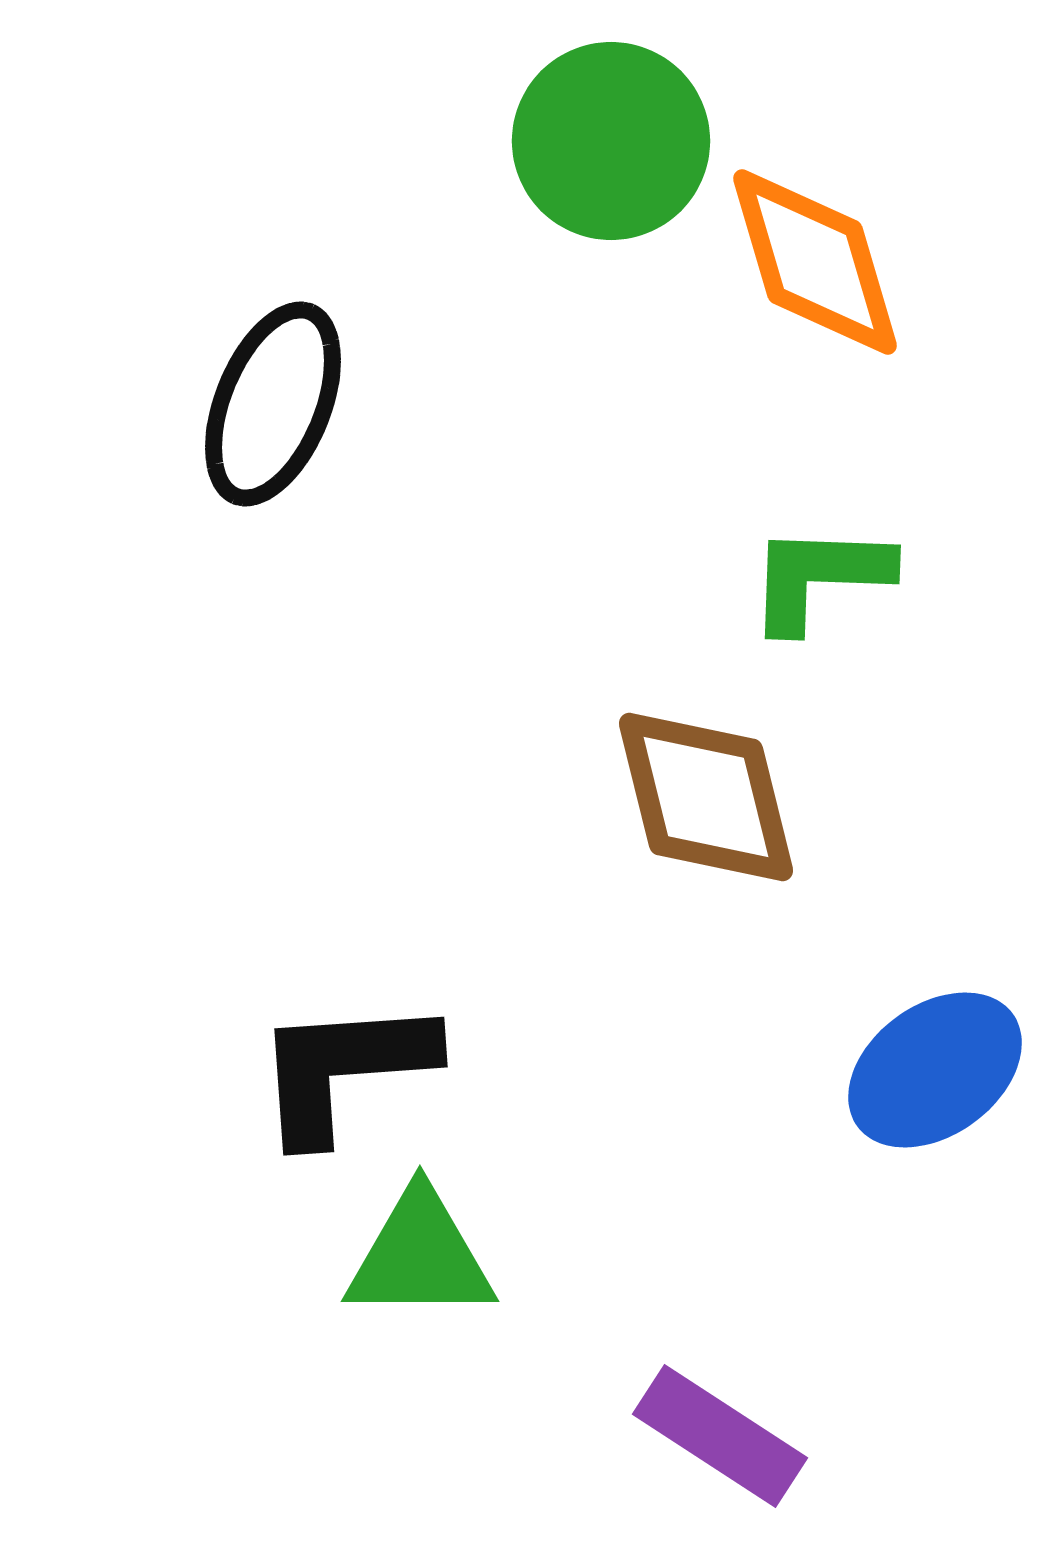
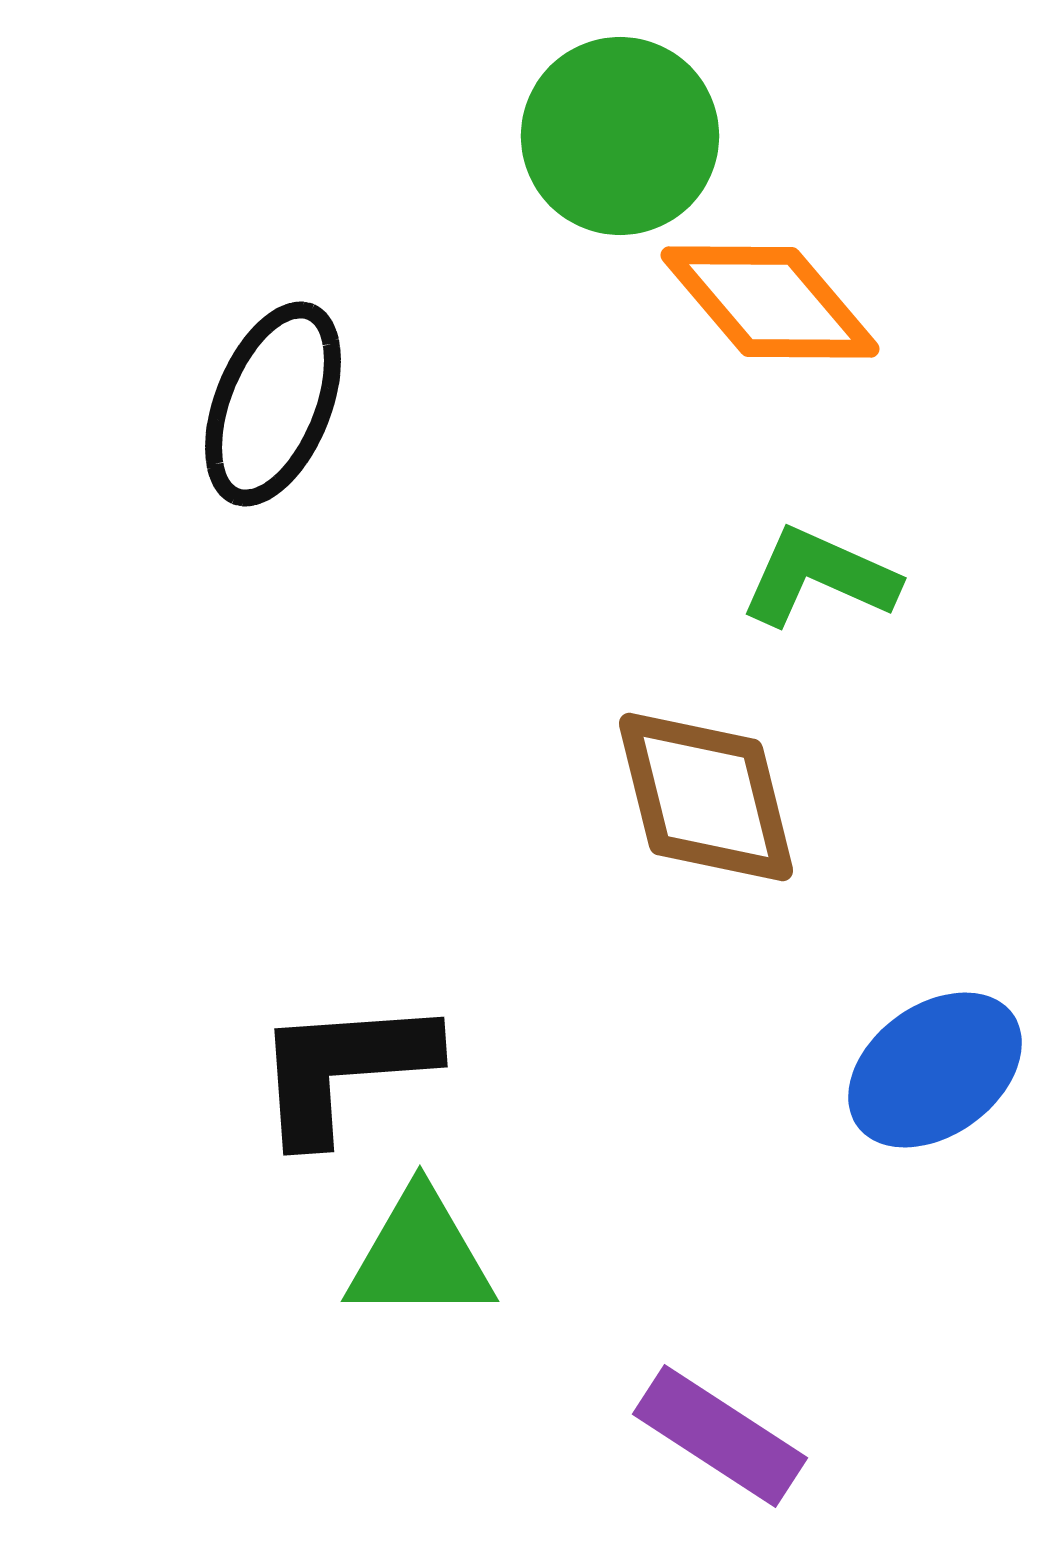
green circle: moved 9 px right, 5 px up
orange diamond: moved 45 px left, 40 px down; rotated 24 degrees counterclockwise
green L-shape: rotated 22 degrees clockwise
